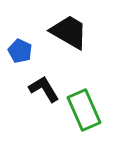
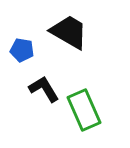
blue pentagon: moved 2 px right, 1 px up; rotated 15 degrees counterclockwise
